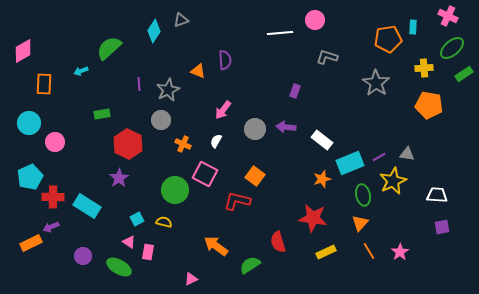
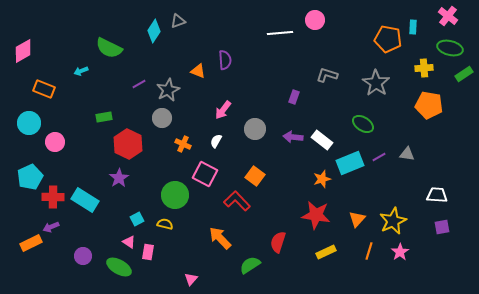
pink cross at (448, 16): rotated 12 degrees clockwise
gray triangle at (181, 20): moved 3 px left, 1 px down
orange pentagon at (388, 39): rotated 20 degrees clockwise
green semicircle at (109, 48): rotated 112 degrees counterclockwise
green ellipse at (452, 48): moved 2 px left; rotated 55 degrees clockwise
gray L-shape at (327, 57): moved 18 px down
orange rectangle at (44, 84): moved 5 px down; rotated 70 degrees counterclockwise
purple line at (139, 84): rotated 64 degrees clockwise
purple rectangle at (295, 91): moved 1 px left, 6 px down
green rectangle at (102, 114): moved 2 px right, 3 px down
gray circle at (161, 120): moved 1 px right, 2 px up
purple arrow at (286, 127): moved 7 px right, 10 px down
yellow star at (393, 181): moved 40 px down
green circle at (175, 190): moved 5 px down
green ellipse at (363, 195): moved 71 px up; rotated 45 degrees counterclockwise
red L-shape at (237, 201): rotated 32 degrees clockwise
cyan rectangle at (87, 206): moved 2 px left, 6 px up
red star at (313, 218): moved 3 px right, 3 px up
yellow semicircle at (164, 222): moved 1 px right, 2 px down
orange triangle at (360, 223): moved 3 px left, 4 px up
red semicircle at (278, 242): rotated 35 degrees clockwise
orange arrow at (216, 246): moved 4 px right, 8 px up; rotated 10 degrees clockwise
orange line at (369, 251): rotated 48 degrees clockwise
pink triangle at (191, 279): rotated 24 degrees counterclockwise
